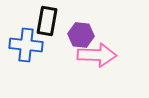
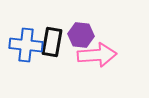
black rectangle: moved 5 px right, 21 px down
pink arrow: rotated 6 degrees counterclockwise
